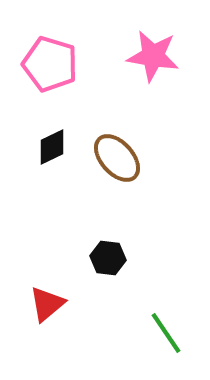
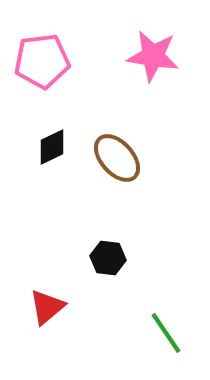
pink pentagon: moved 8 px left, 3 px up; rotated 24 degrees counterclockwise
red triangle: moved 3 px down
